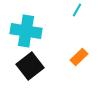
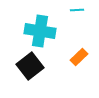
cyan line: rotated 56 degrees clockwise
cyan cross: moved 14 px right
